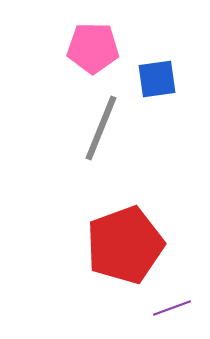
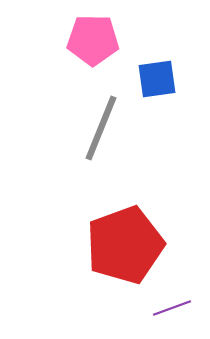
pink pentagon: moved 8 px up
